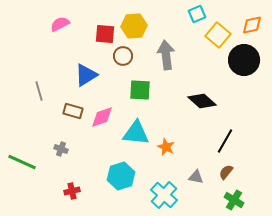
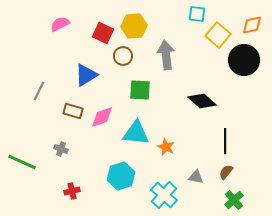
cyan square: rotated 30 degrees clockwise
red square: moved 2 px left, 1 px up; rotated 20 degrees clockwise
gray line: rotated 42 degrees clockwise
black line: rotated 30 degrees counterclockwise
green cross: rotated 18 degrees clockwise
